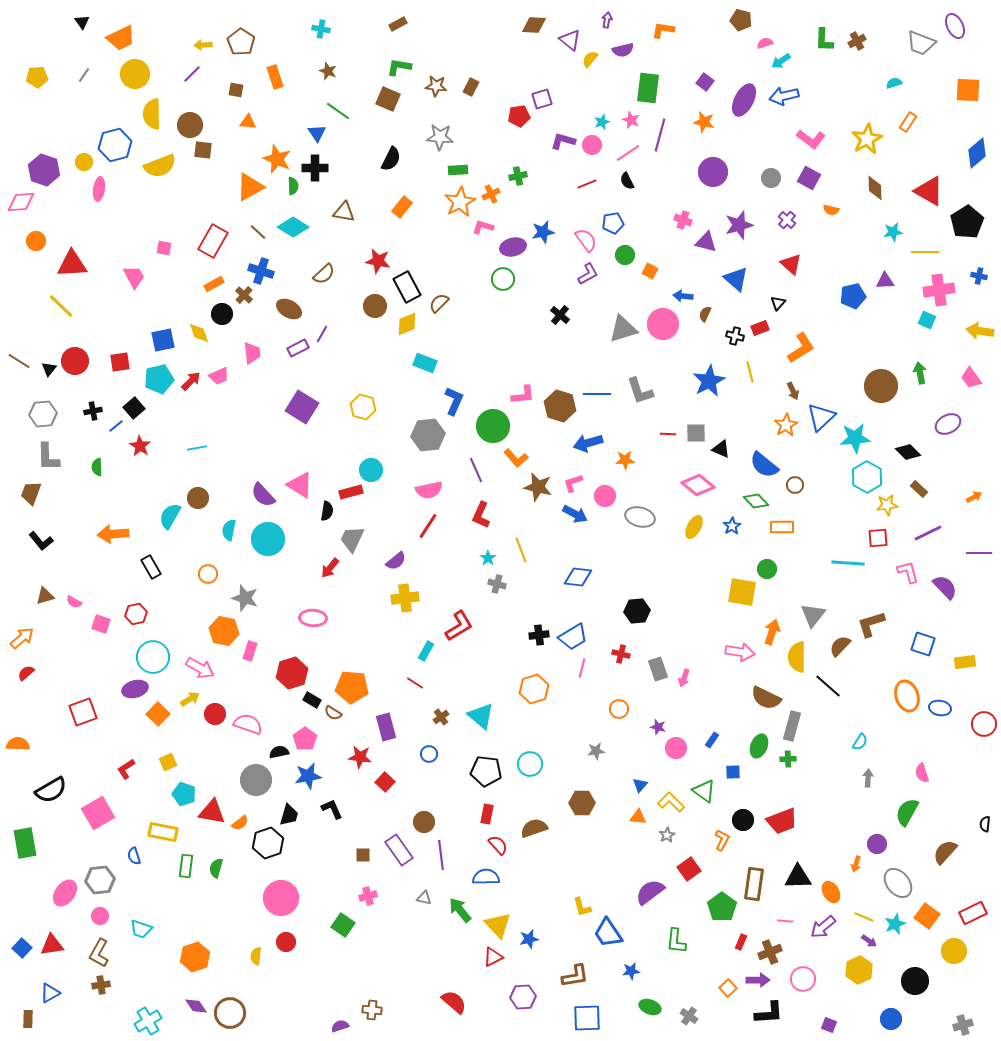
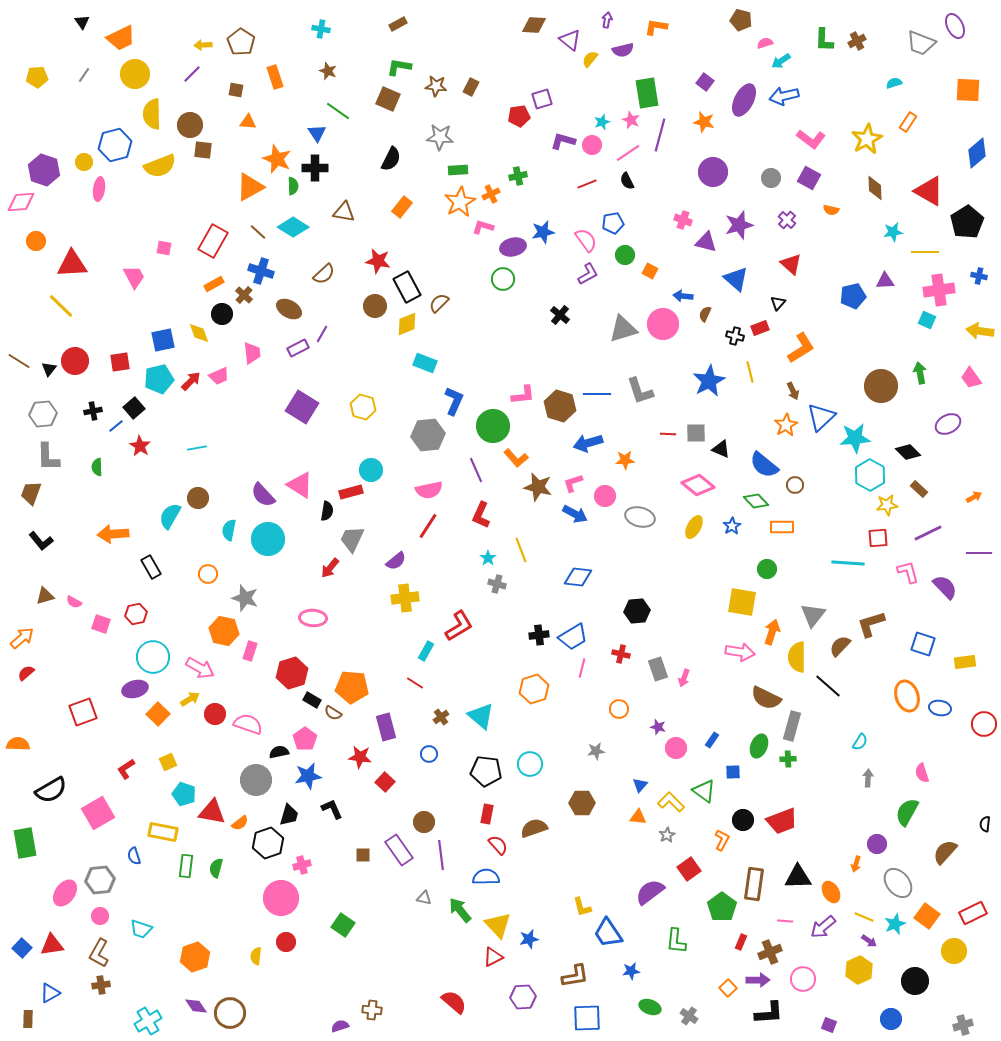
orange L-shape at (663, 30): moved 7 px left, 3 px up
green rectangle at (648, 88): moved 1 px left, 5 px down; rotated 16 degrees counterclockwise
cyan hexagon at (867, 477): moved 3 px right, 2 px up
yellow square at (742, 592): moved 10 px down
pink cross at (368, 896): moved 66 px left, 31 px up
